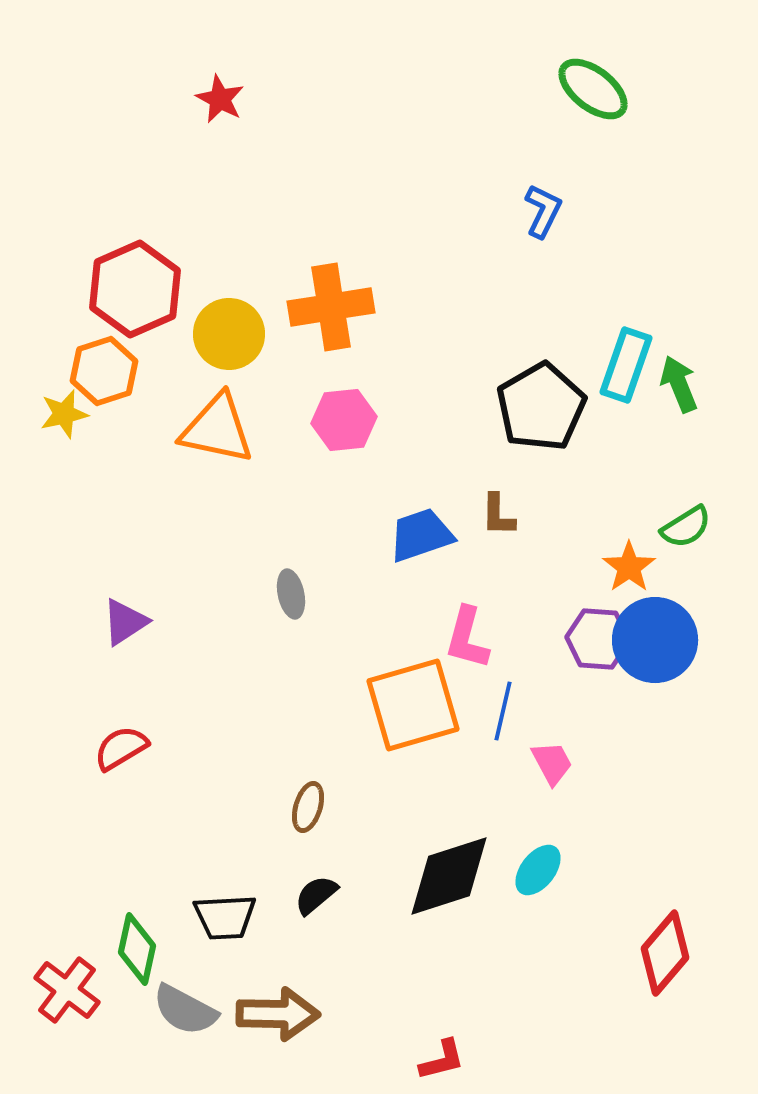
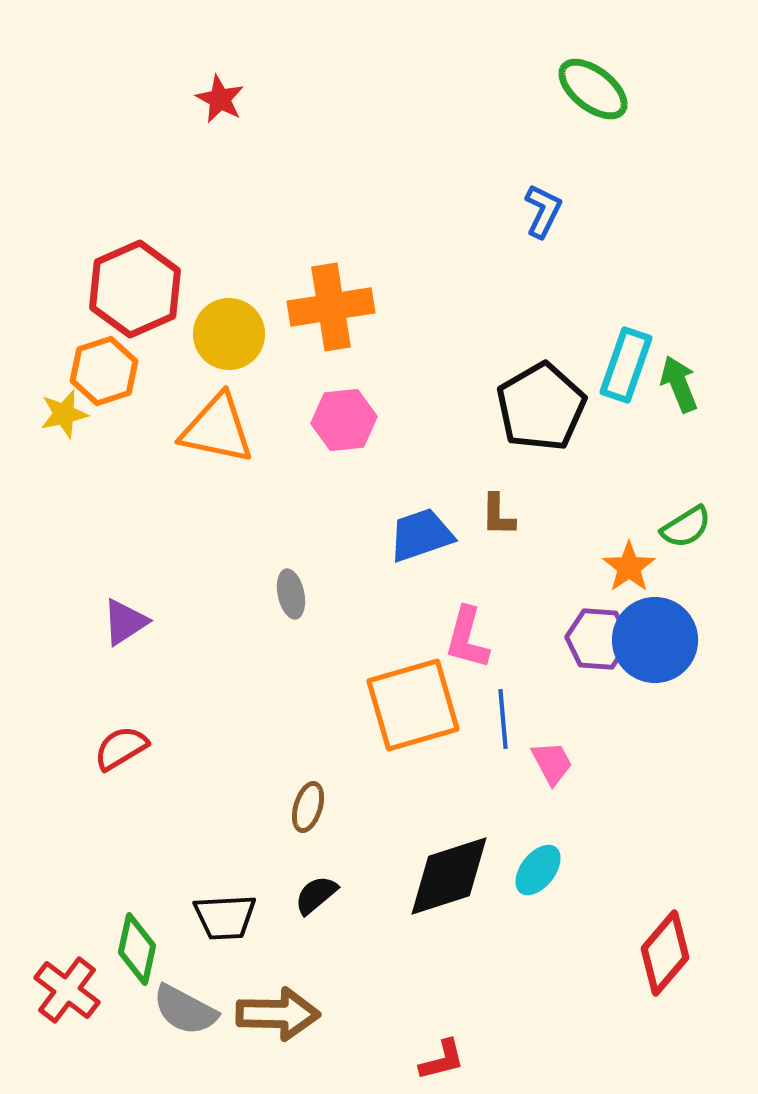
blue line: moved 8 px down; rotated 18 degrees counterclockwise
